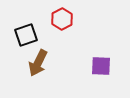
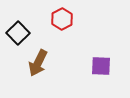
black square: moved 8 px left, 2 px up; rotated 25 degrees counterclockwise
